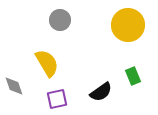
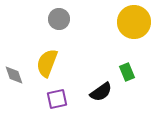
gray circle: moved 1 px left, 1 px up
yellow circle: moved 6 px right, 3 px up
yellow semicircle: rotated 128 degrees counterclockwise
green rectangle: moved 6 px left, 4 px up
gray diamond: moved 11 px up
